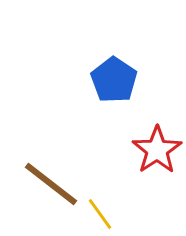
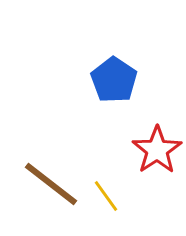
yellow line: moved 6 px right, 18 px up
